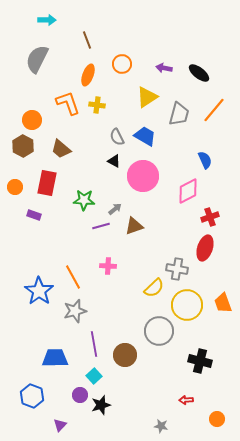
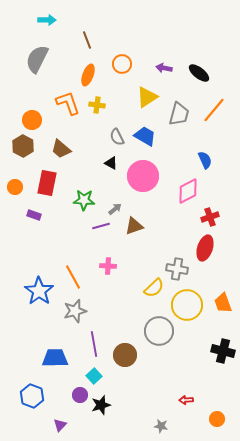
black triangle at (114, 161): moved 3 px left, 2 px down
black cross at (200, 361): moved 23 px right, 10 px up
